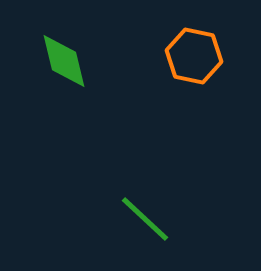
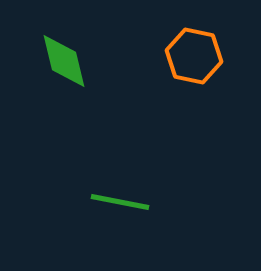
green line: moved 25 px left, 17 px up; rotated 32 degrees counterclockwise
